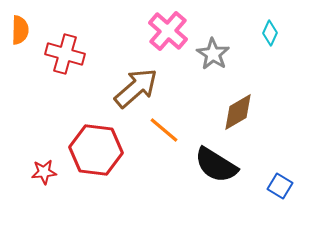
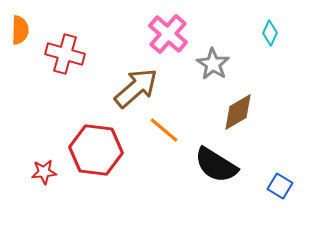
pink cross: moved 3 px down
gray star: moved 10 px down
